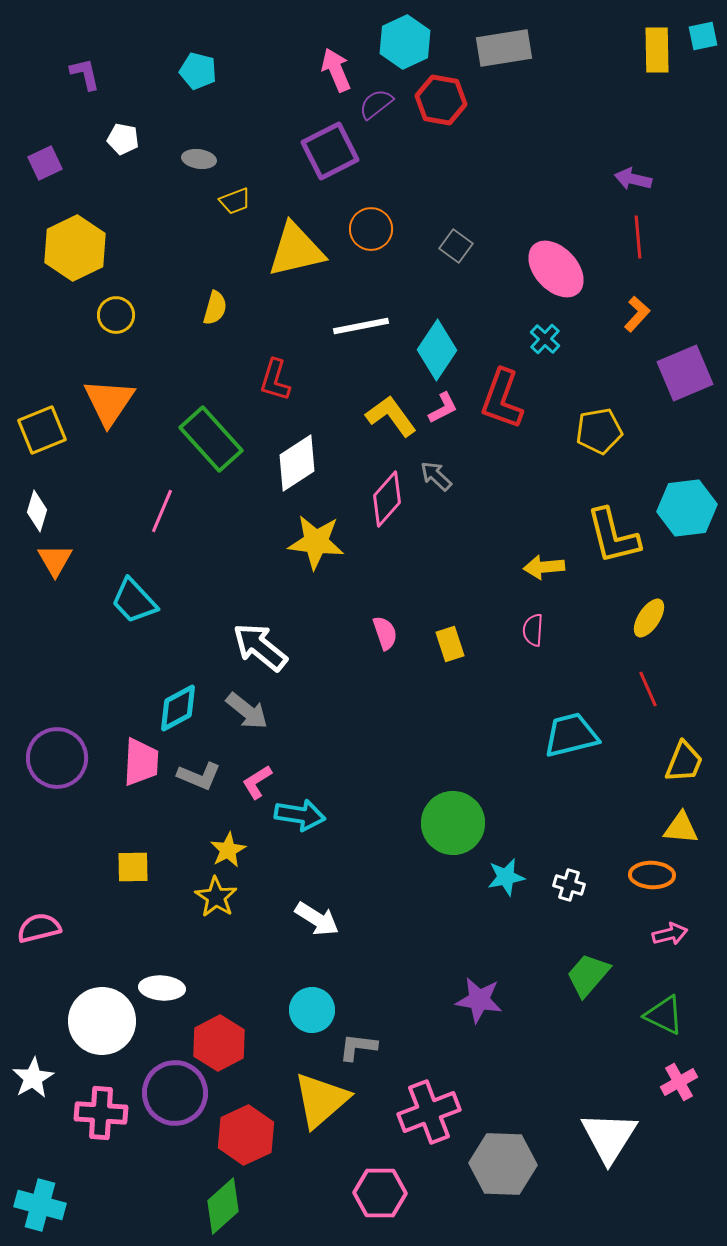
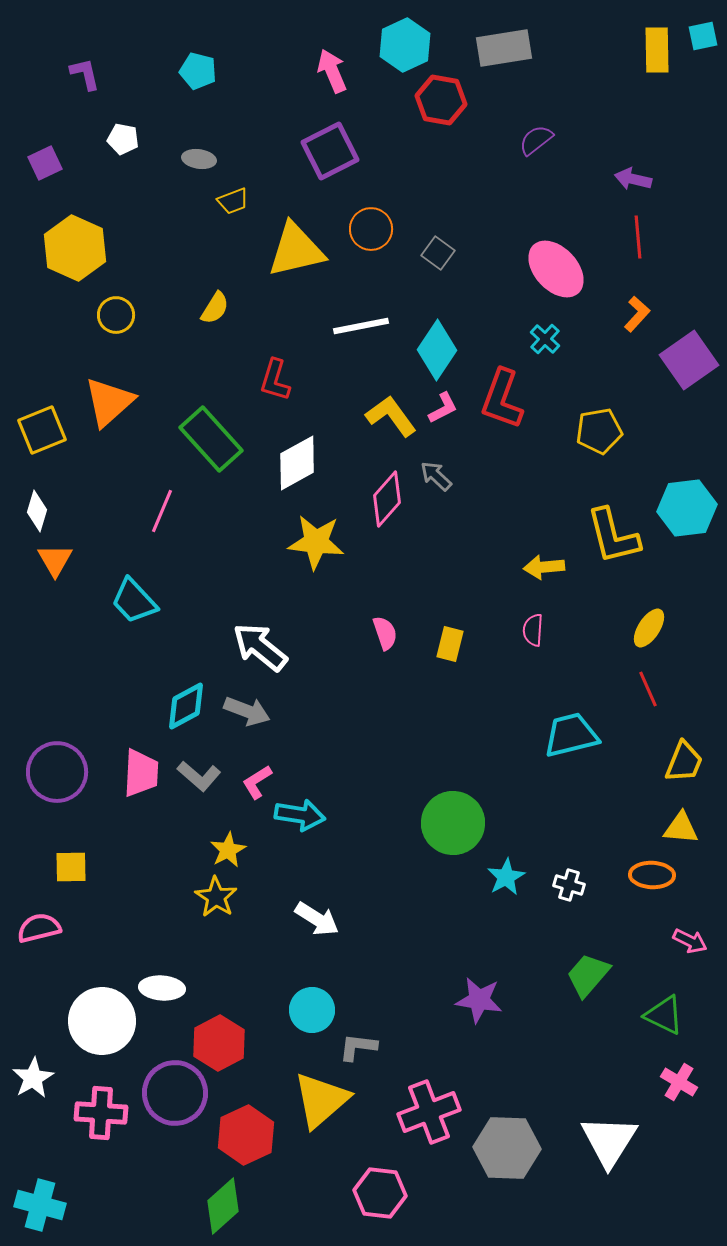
cyan hexagon at (405, 42): moved 3 px down
pink arrow at (336, 70): moved 4 px left, 1 px down
purple semicircle at (376, 104): moved 160 px right, 36 px down
yellow trapezoid at (235, 201): moved 2 px left
gray square at (456, 246): moved 18 px left, 7 px down
yellow hexagon at (75, 248): rotated 10 degrees counterclockwise
yellow semicircle at (215, 308): rotated 16 degrees clockwise
purple square at (685, 373): moved 4 px right, 13 px up; rotated 12 degrees counterclockwise
orange triangle at (109, 402): rotated 14 degrees clockwise
white diamond at (297, 463): rotated 4 degrees clockwise
yellow ellipse at (649, 618): moved 10 px down
yellow rectangle at (450, 644): rotated 32 degrees clockwise
cyan diamond at (178, 708): moved 8 px right, 2 px up
gray arrow at (247, 711): rotated 18 degrees counterclockwise
purple circle at (57, 758): moved 14 px down
pink trapezoid at (141, 762): moved 11 px down
gray L-shape at (199, 776): rotated 18 degrees clockwise
yellow square at (133, 867): moved 62 px left
cyan star at (506, 877): rotated 18 degrees counterclockwise
pink arrow at (670, 934): moved 20 px right, 7 px down; rotated 40 degrees clockwise
pink cross at (679, 1082): rotated 30 degrees counterclockwise
white triangle at (609, 1137): moved 4 px down
gray hexagon at (503, 1164): moved 4 px right, 16 px up
pink hexagon at (380, 1193): rotated 6 degrees clockwise
